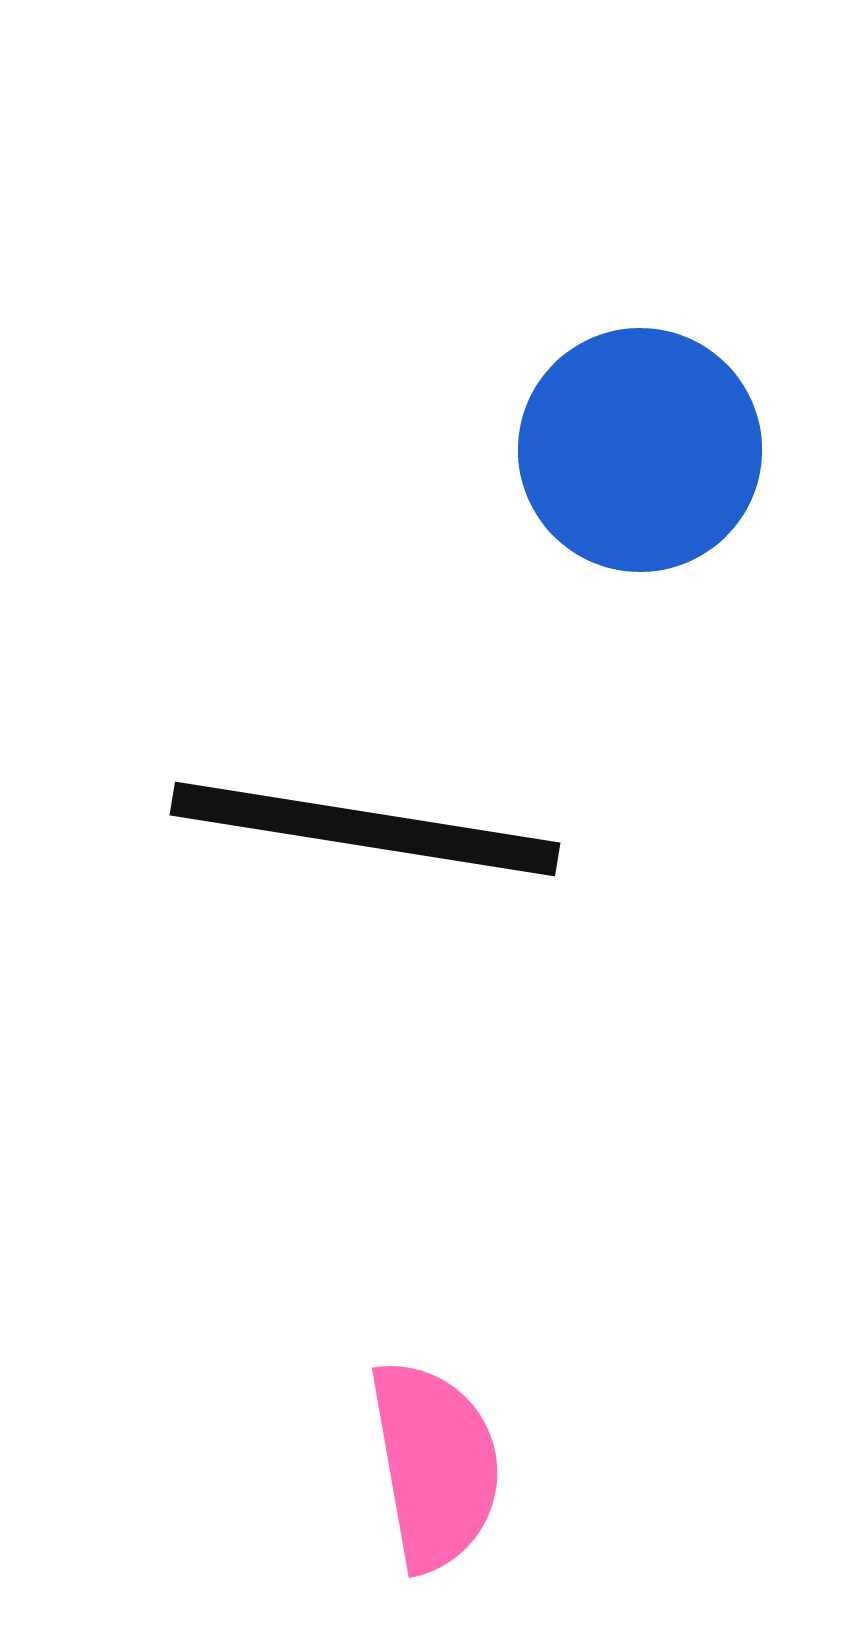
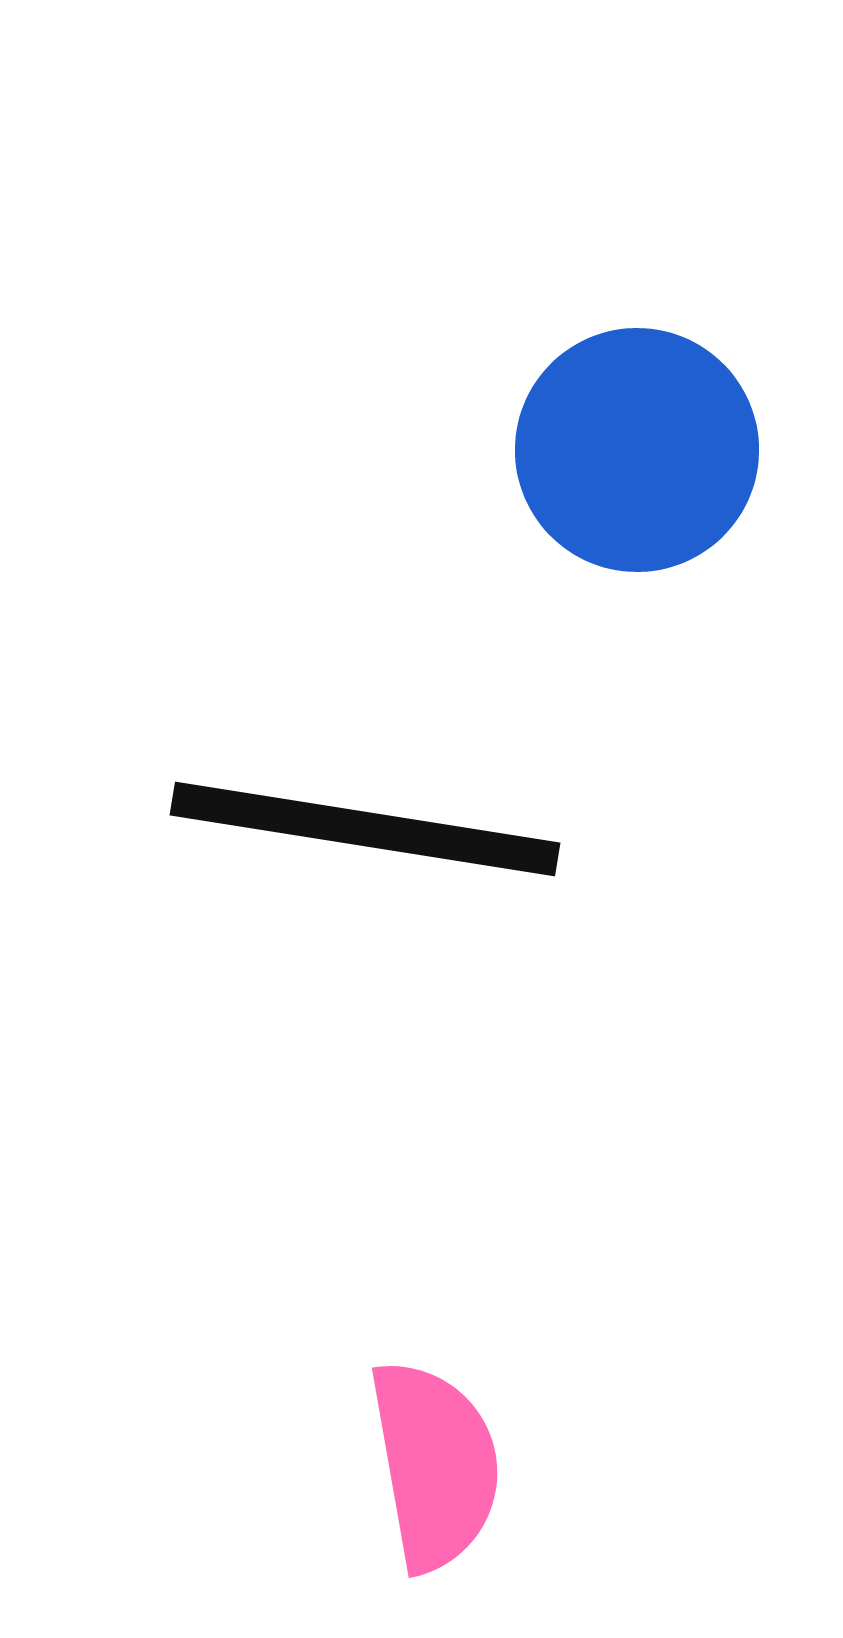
blue circle: moved 3 px left
